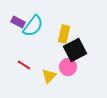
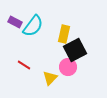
purple rectangle: moved 3 px left
yellow triangle: moved 1 px right, 2 px down
